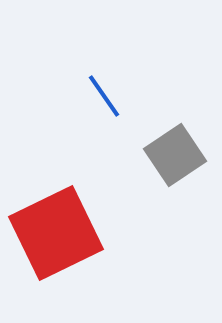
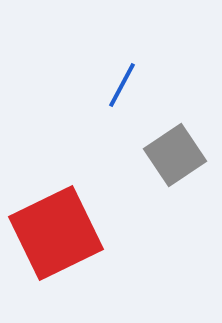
blue line: moved 18 px right, 11 px up; rotated 63 degrees clockwise
